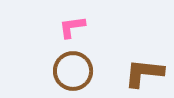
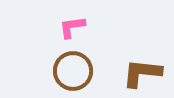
brown L-shape: moved 2 px left
